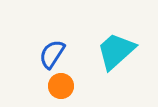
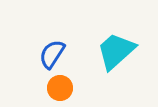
orange circle: moved 1 px left, 2 px down
